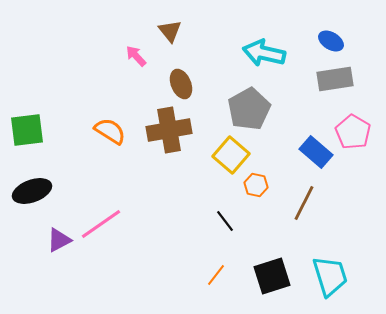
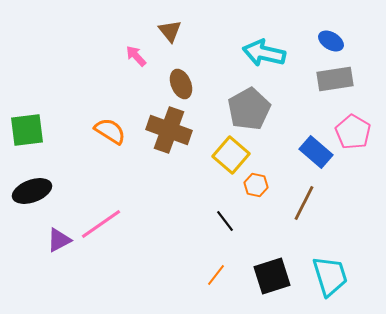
brown cross: rotated 30 degrees clockwise
